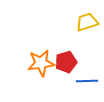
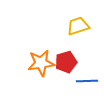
yellow trapezoid: moved 9 px left, 4 px down
